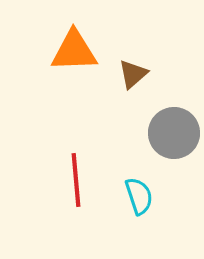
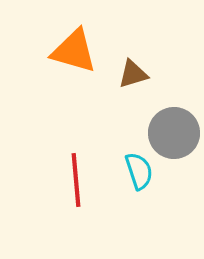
orange triangle: rotated 18 degrees clockwise
brown triangle: rotated 24 degrees clockwise
cyan semicircle: moved 25 px up
